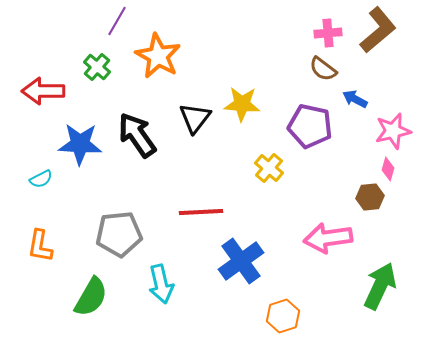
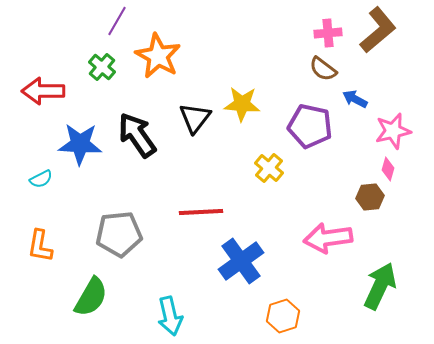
green cross: moved 5 px right
cyan arrow: moved 9 px right, 32 px down
